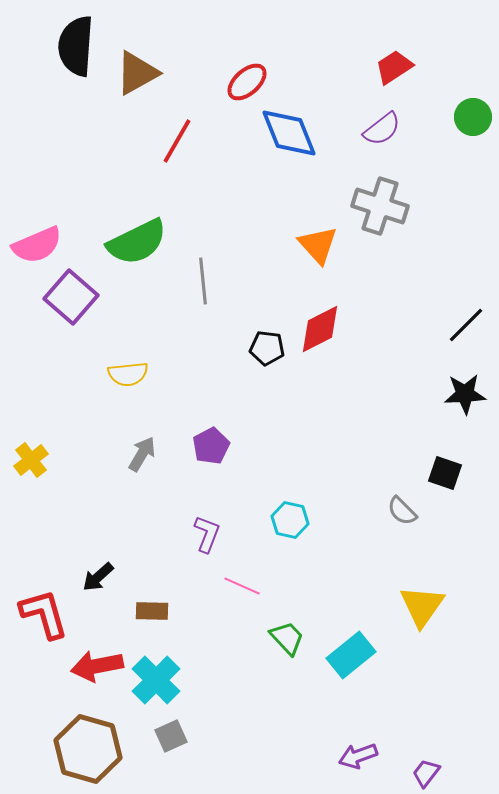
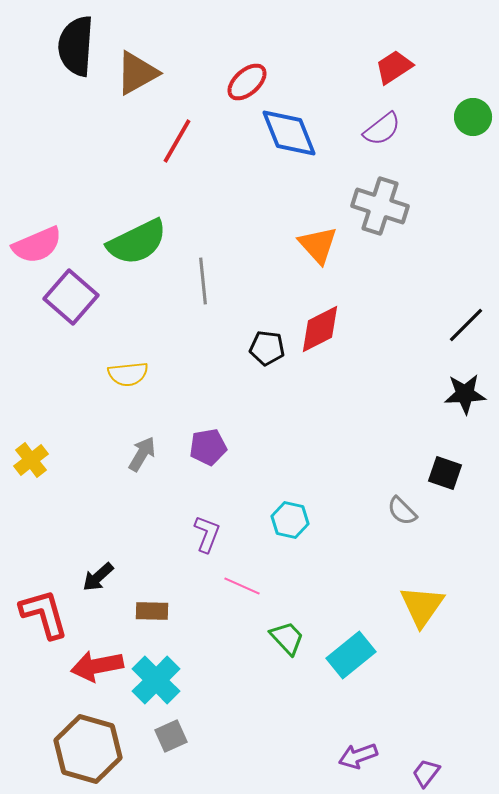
purple pentagon: moved 3 px left, 1 px down; rotated 18 degrees clockwise
